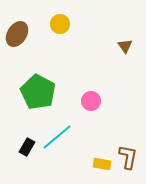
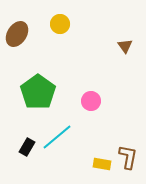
green pentagon: rotated 8 degrees clockwise
